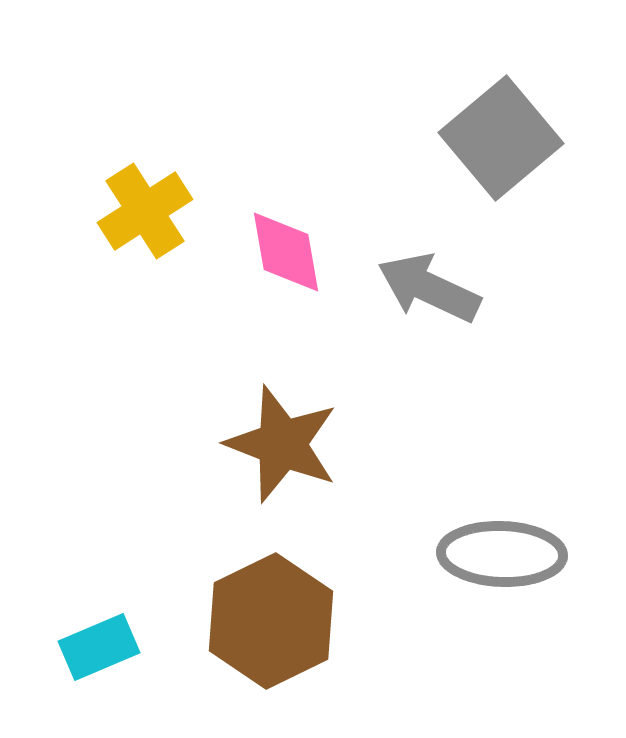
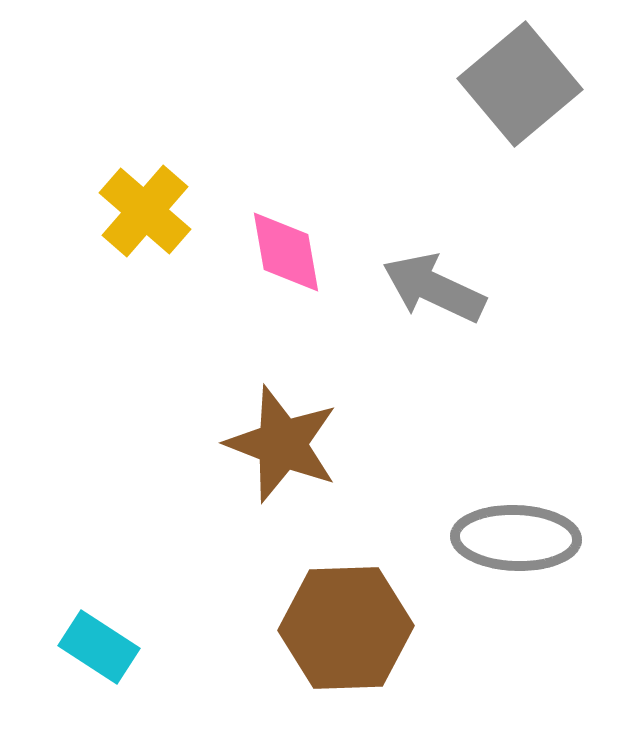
gray square: moved 19 px right, 54 px up
yellow cross: rotated 16 degrees counterclockwise
gray arrow: moved 5 px right
gray ellipse: moved 14 px right, 16 px up
brown hexagon: moved 75 px right, 7 px down; rotated 24 degrees clockwise
cyan rectangle: rotated 56 degrees clockwise
